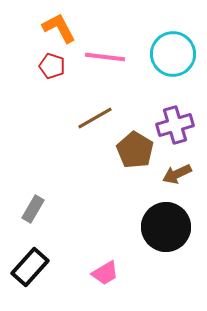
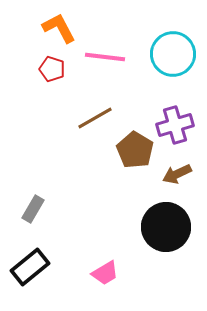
red pentagon: moved 3 px down
black rectangle: rotated 9 degrees clockwise
